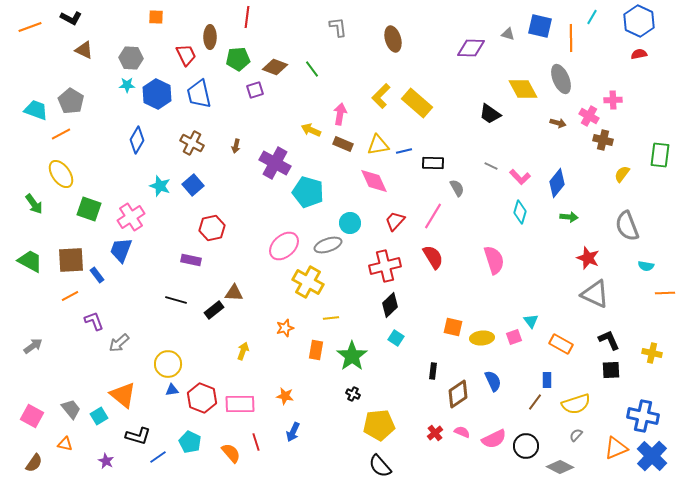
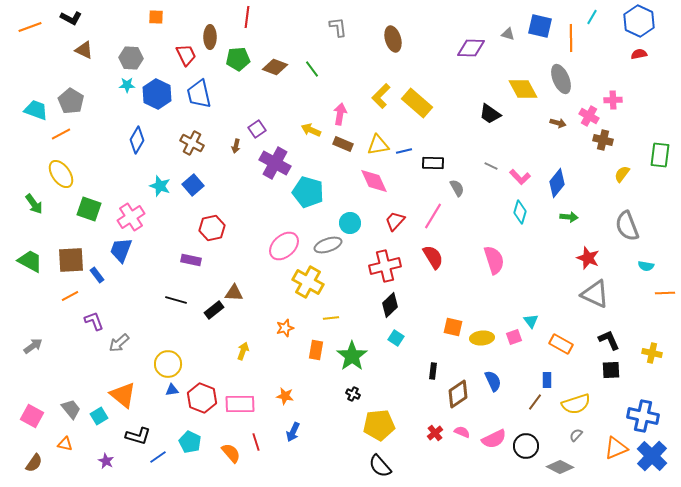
purple square at (255, 90): moved 2 px right, 39 px down; rotated 18 degrees counterclockwise
